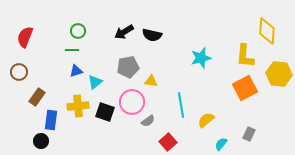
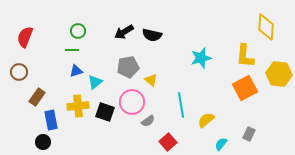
yellow diamond: moved 1 px left, 4 px up
yellow triangle: moved 1 px up; rotated 32 degrees clockwise
blue rectangle: rotated 18 degrees counterclockwise
black circle: moved 2 px right, 1 px down
